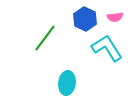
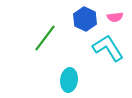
cyan L-shape: moved 1 px right
cyan ellipse: moved 2 px right, 3 px up
